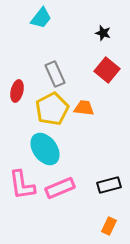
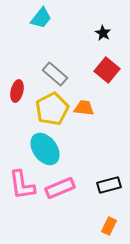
black star: rotated 14 degrees clockwise
gray rectangle: rotated 25 degrees counterclockwise
